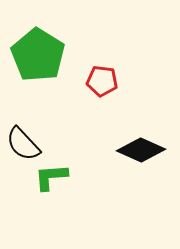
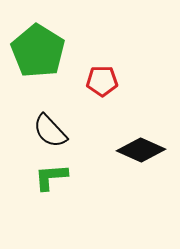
green pentagon: moved 4 px up
red pentagon: rotated 8 degrees counterclockwise
black semicircle: moved 27 px right, 13 px up
